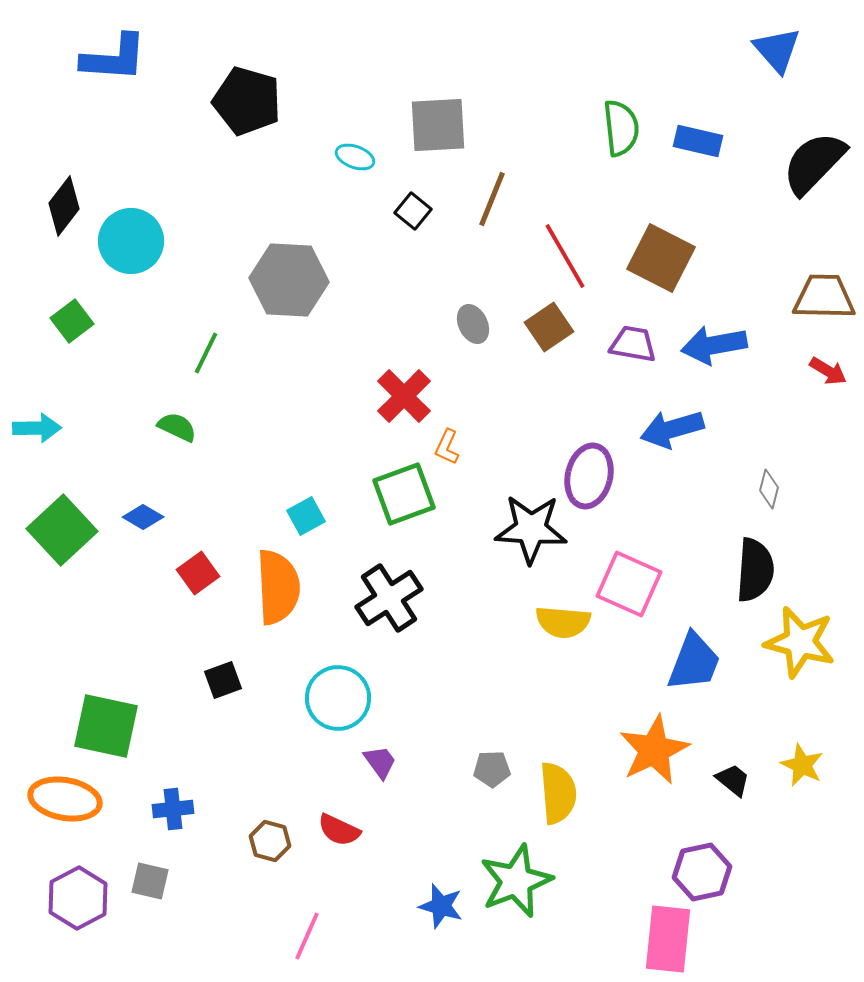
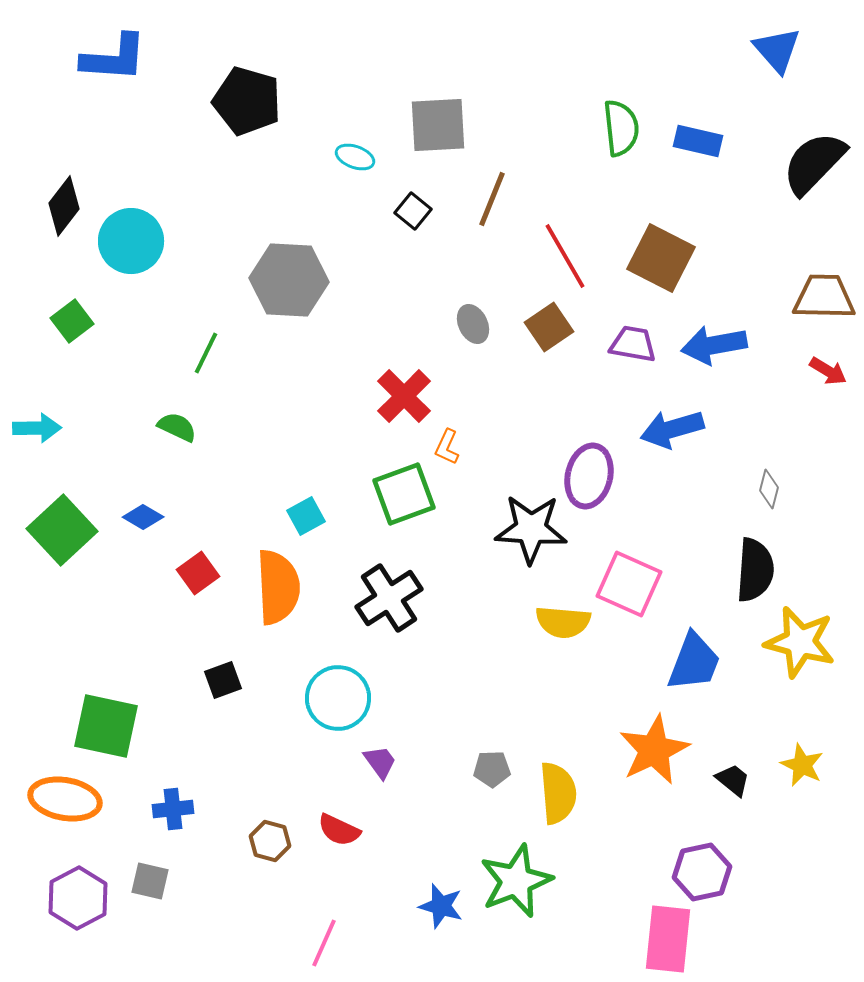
pink line at (307, 936): moved 17 px right, 7 px down
